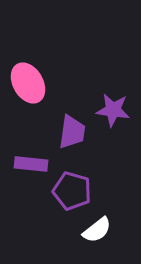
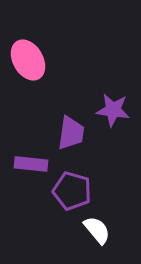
pink ellipse: moved 23 px up
purple trapezoid: moved 1 px left, 1 px down
white semicircle: rotated 92 degrees counterclockwise
